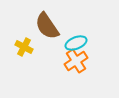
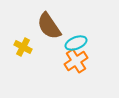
brown semicircle: moved 2 px right
yellow cross: moved 1 px left
